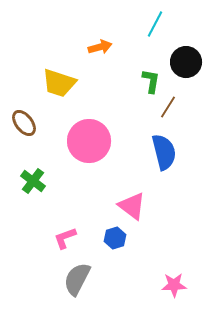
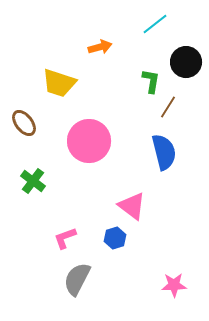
cyan line: rotated 24 degrees clockwise
